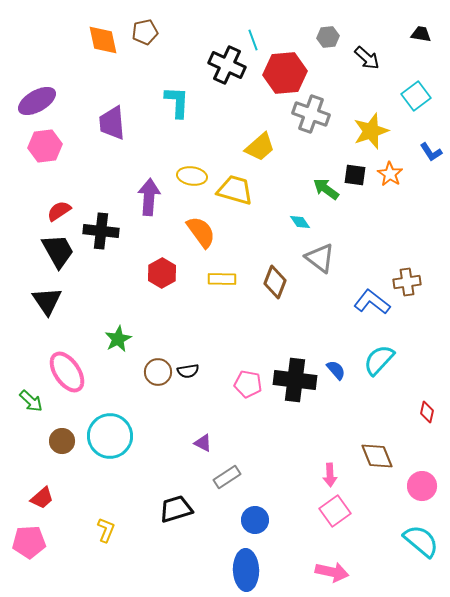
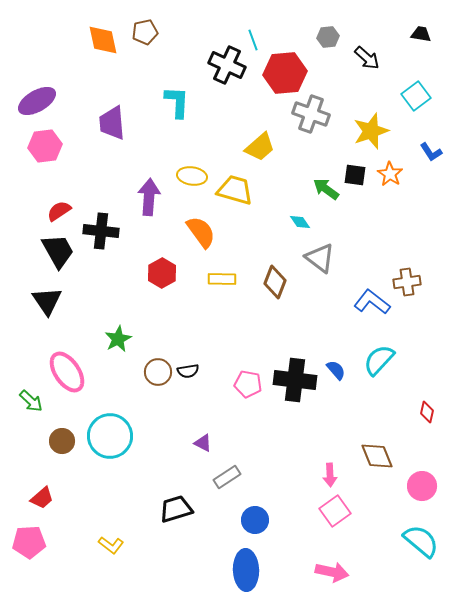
yellow L-shape at (106, 530): moved 5 px right, 15 px down; rotated 105 degrees clockwise
